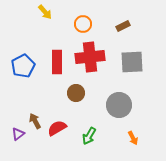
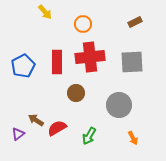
brown rectangle: moved 12 px right, 4 px up
brown arrow: moved 1 px right, 1 px up; rotated 28 degrees counterclockwise
